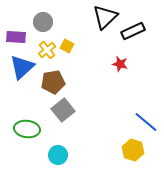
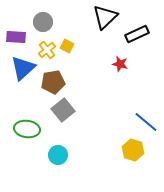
black rectangle: moved 4 px right, 3 px down
blue triangle: moved 1 px right, 1 px down
